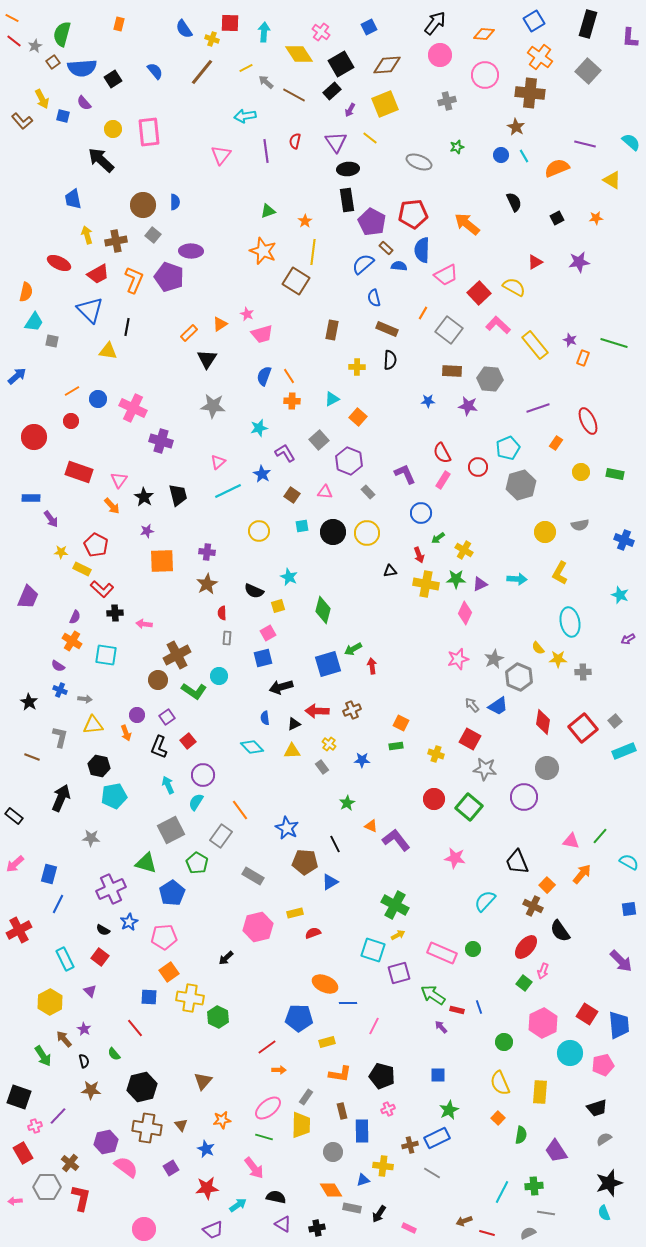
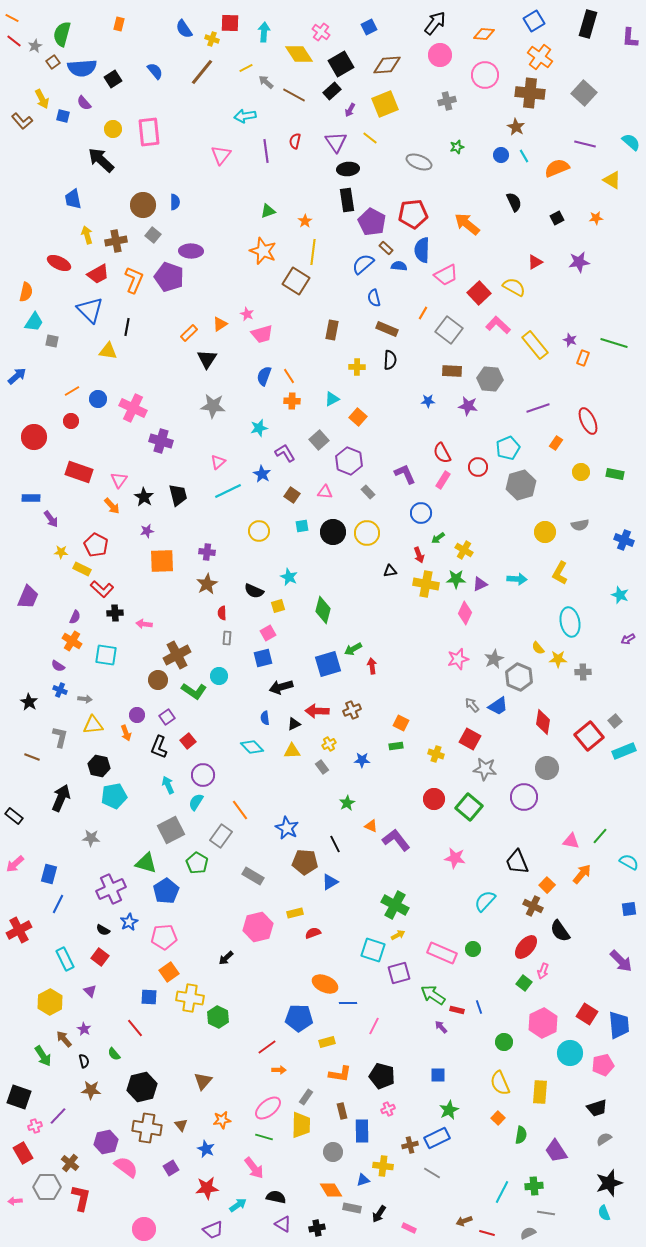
gray square at (588, 71): moved 4 px left, 22 px down
red square at (583, 728): moved 6 px right, 8 px down
yellow cross at (329, 744): rotated 24 degrees clockwise
blue pentagon at (172, 893): moved 6 px left, 2 px up
